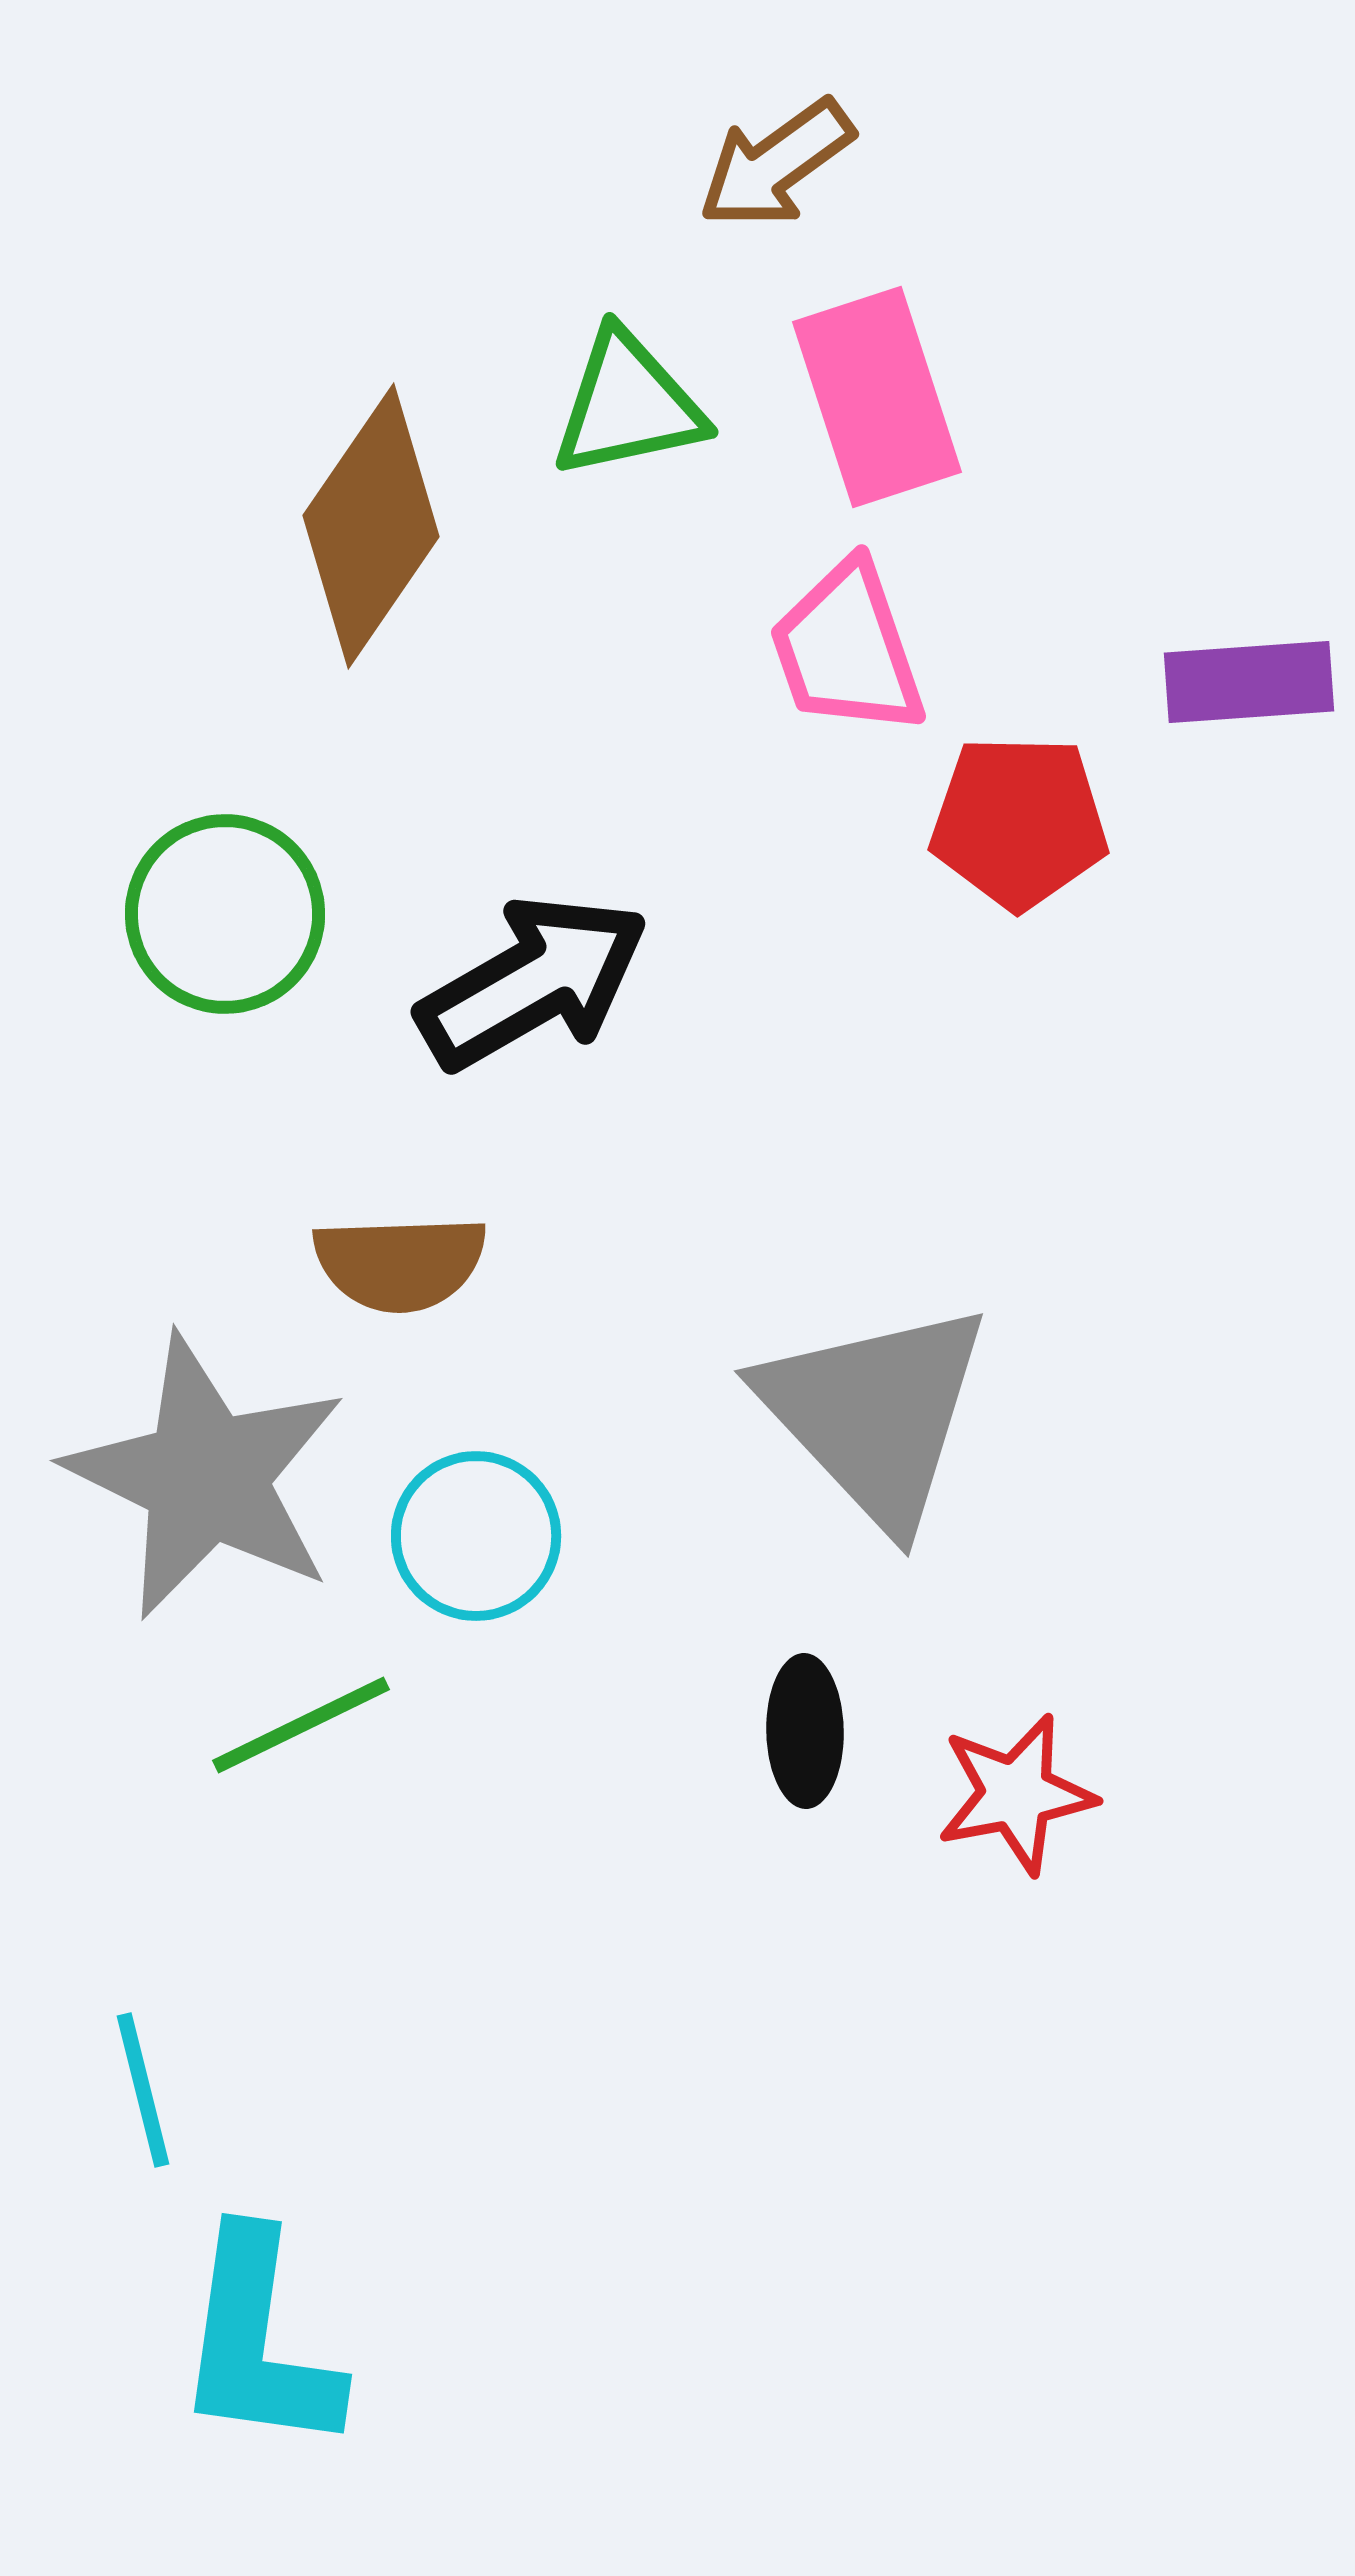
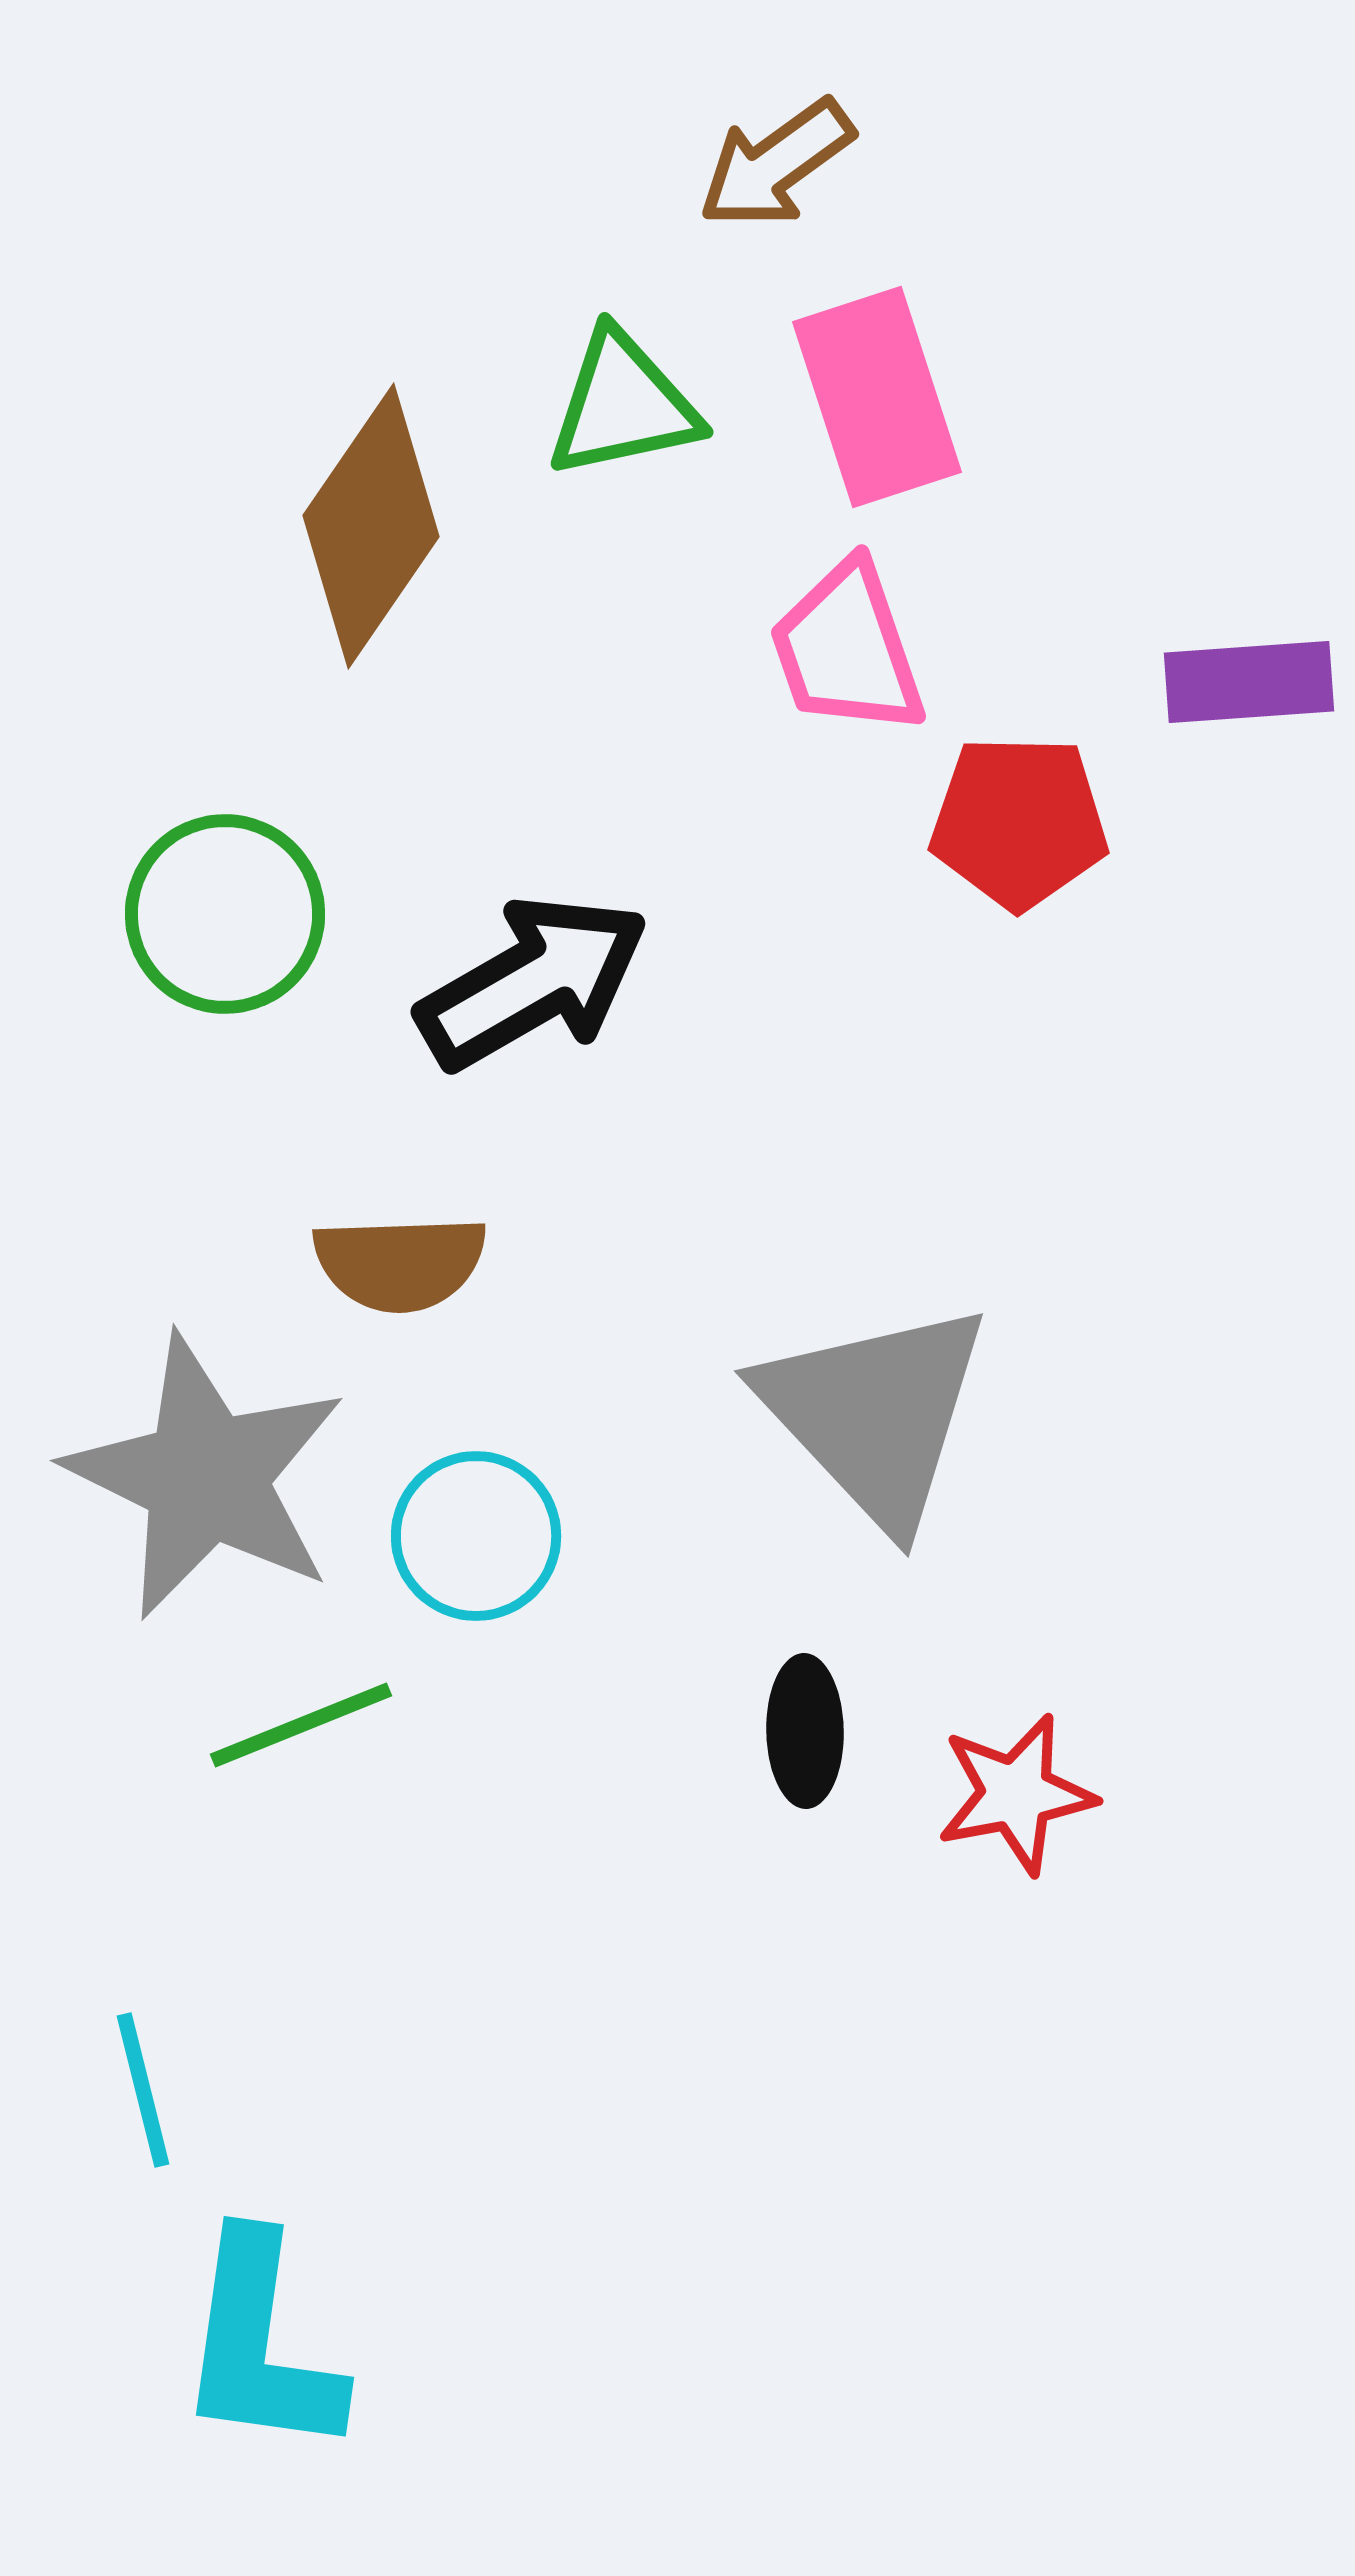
green triangle: moved 5 px left
green line: rotated 4 degrees clockwise
cyan L-shape: moved 2 px right, 3 px down
